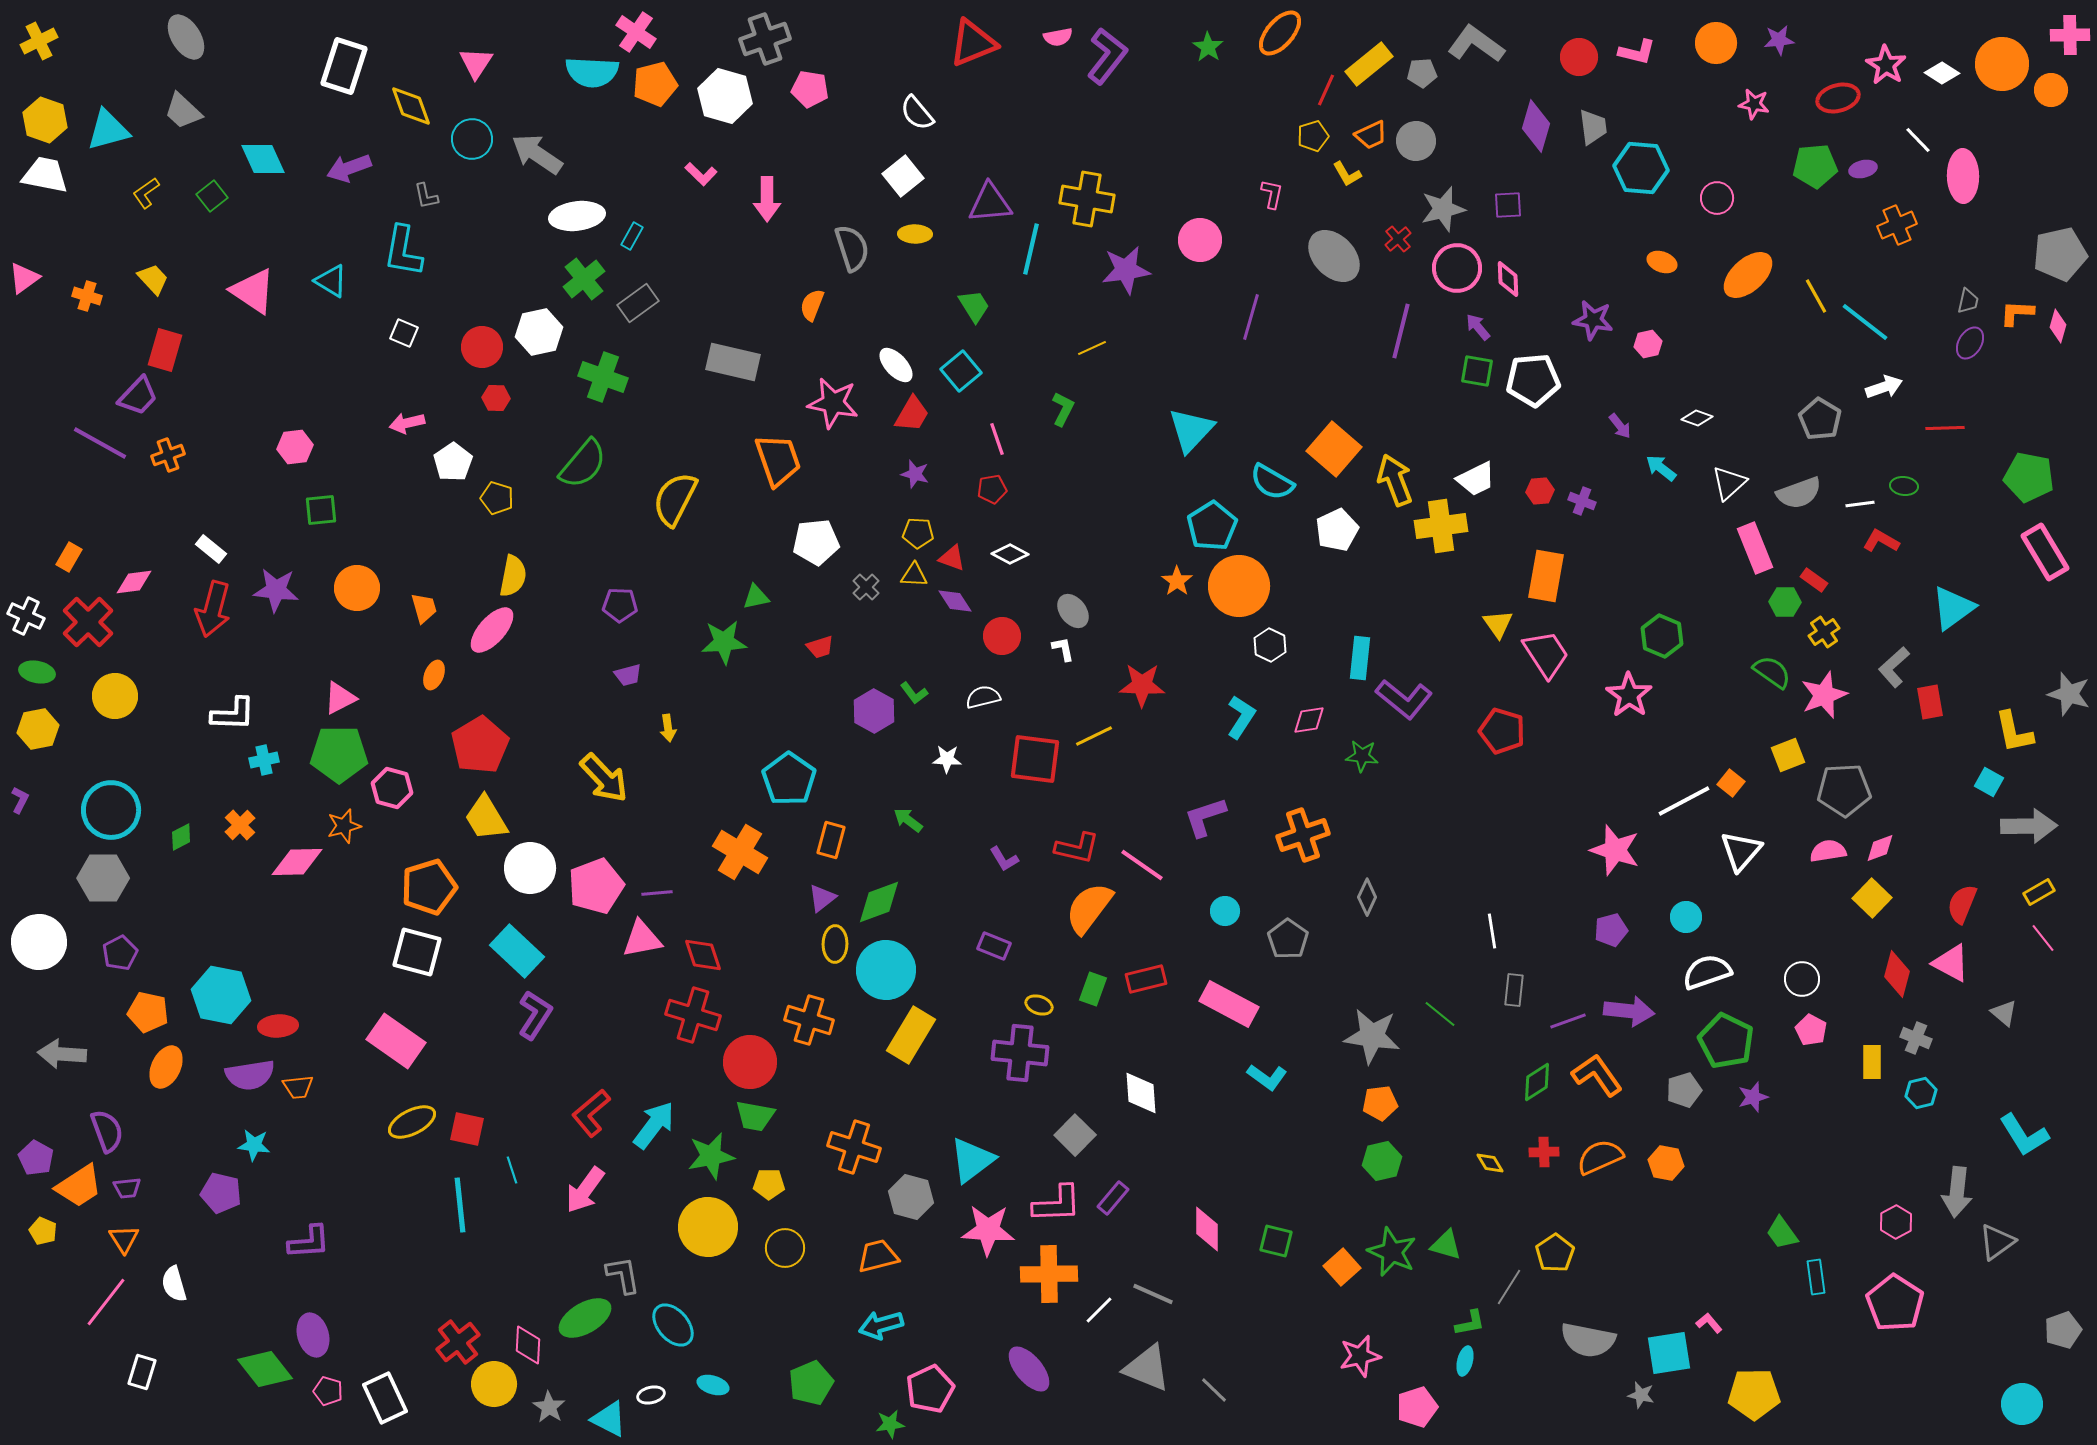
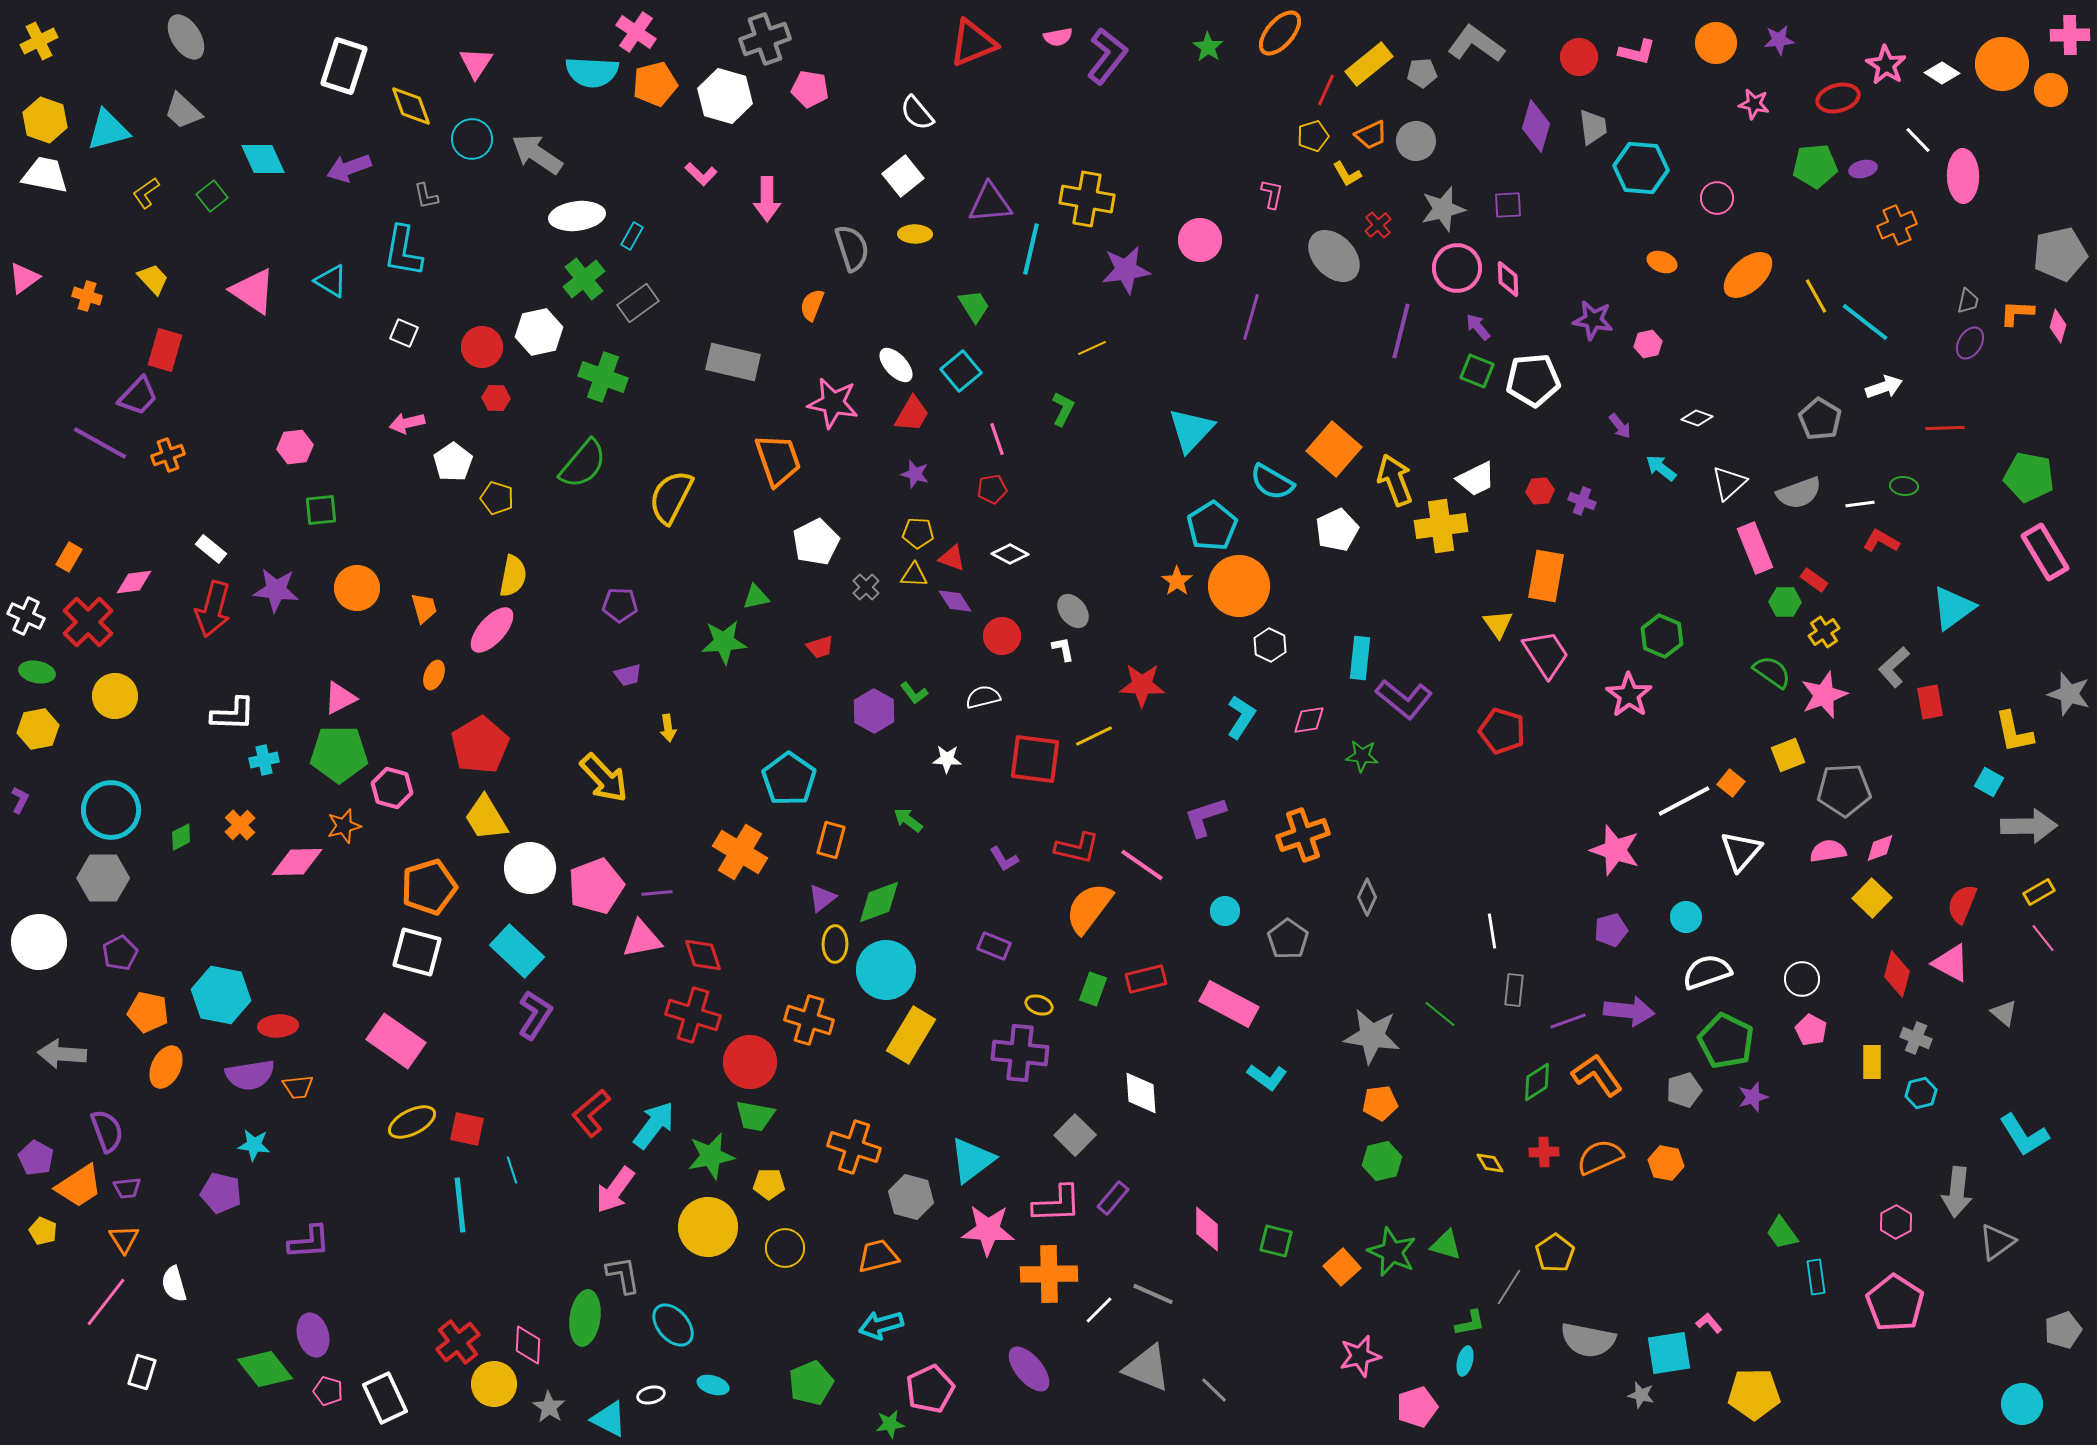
red cross at (1398, 239): moved 20 px left, 14 px up
green square at (1477, 371): rotated 12 degrees clockwise
yellow semicircle at (675, 499): moved 4 px left, 2 px up
white pentagon at (816, 542): rotated 21 degrees counterclockwise
pink arrow at (585, 1190): moved 30 px right
green ellipse at (585, 1318): rotated 52 degrees counterclockwise
